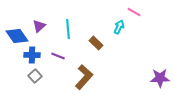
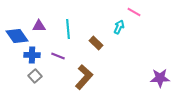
purple triangle: rotated 40 degrees clockwise
